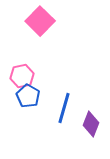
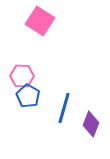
pink square: rotated 12 degrees counterclockwise
pink hexagon: rotated 15 degrees clockwise
